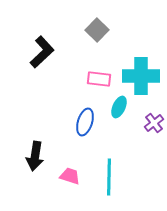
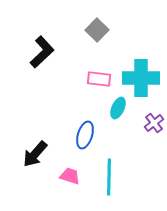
cyan cross: moved 2 px down
cyan ellipse: moved 1 px left, 1 px down
blue ellipse: moved 13 px down
black arrow: moved 2 px up; rotated 32 degrees clockwise
